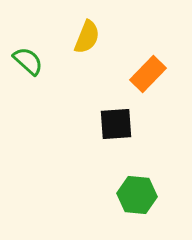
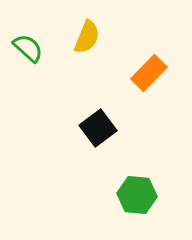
green semicircle: moved 13 px up
orange rectangle: moved 1 px right, 1 px up
black square: moved 18 px left, 4 px down; rotated 33 degrees counterclockwise
